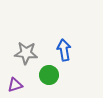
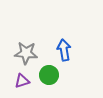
purple triangle: moved 7 px right, 4 px up
